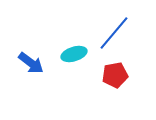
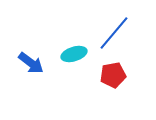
red pentagon: moved 2 px left
